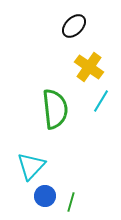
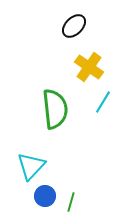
cyan line: moved 2 px right, 1 px down
